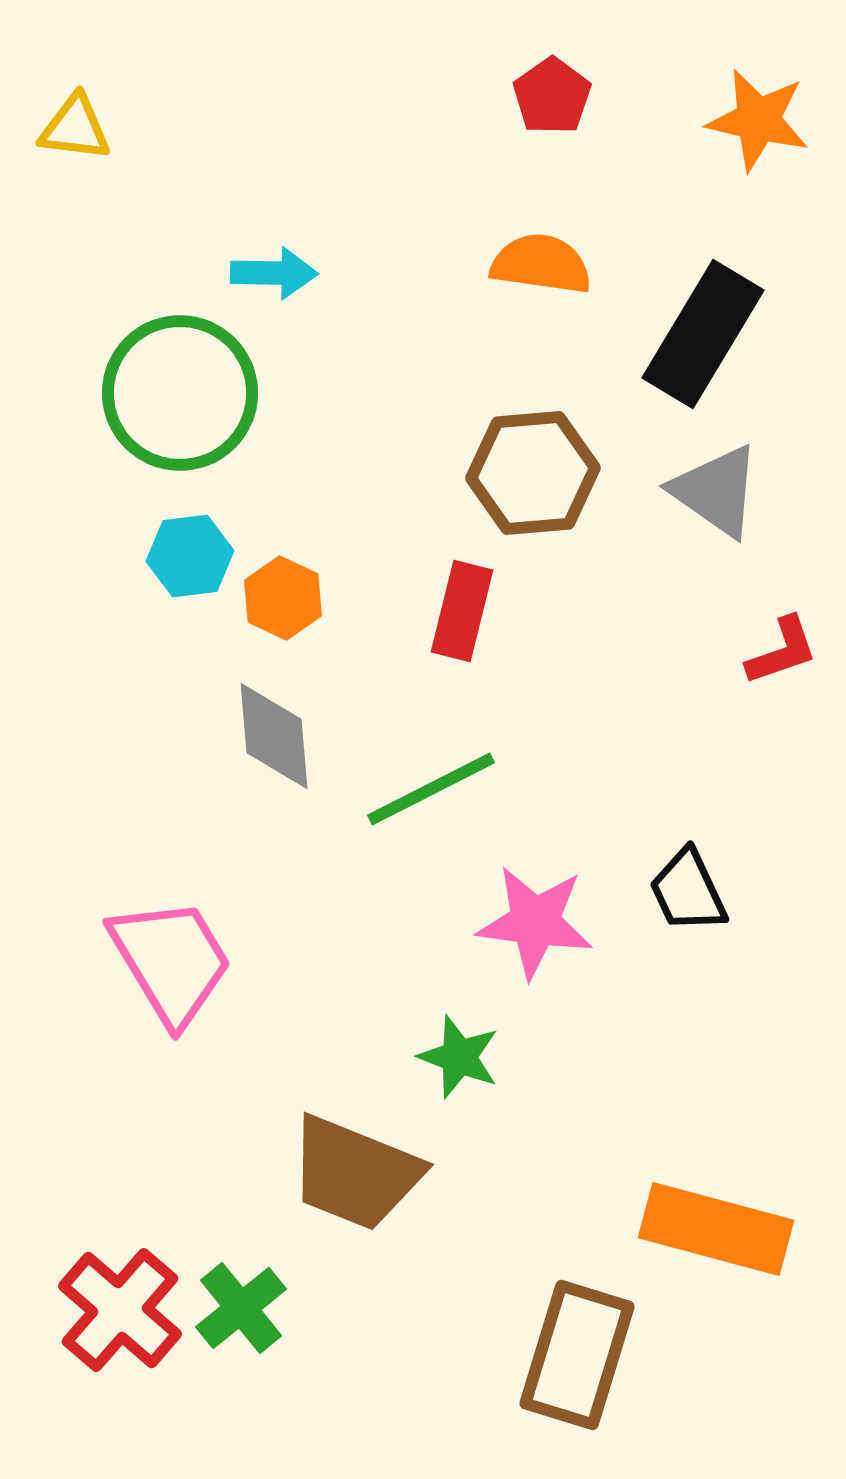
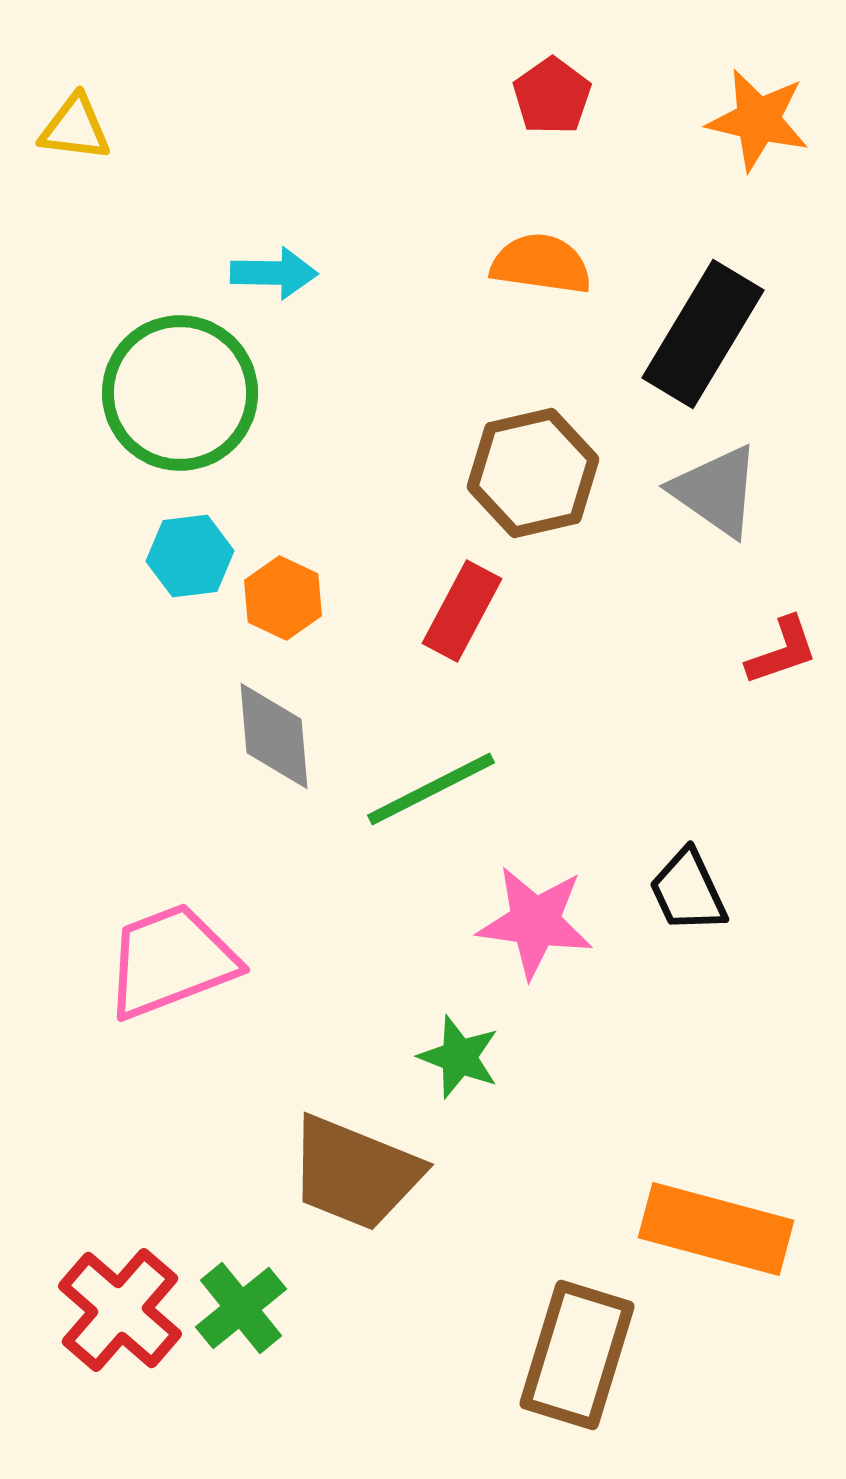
brown hexagon: rotated 8 degrees counterclockwise
red rectangle: rotated 14 degrees clockwise
pink trapezoid: rotated 80 degrees counterclockwise
